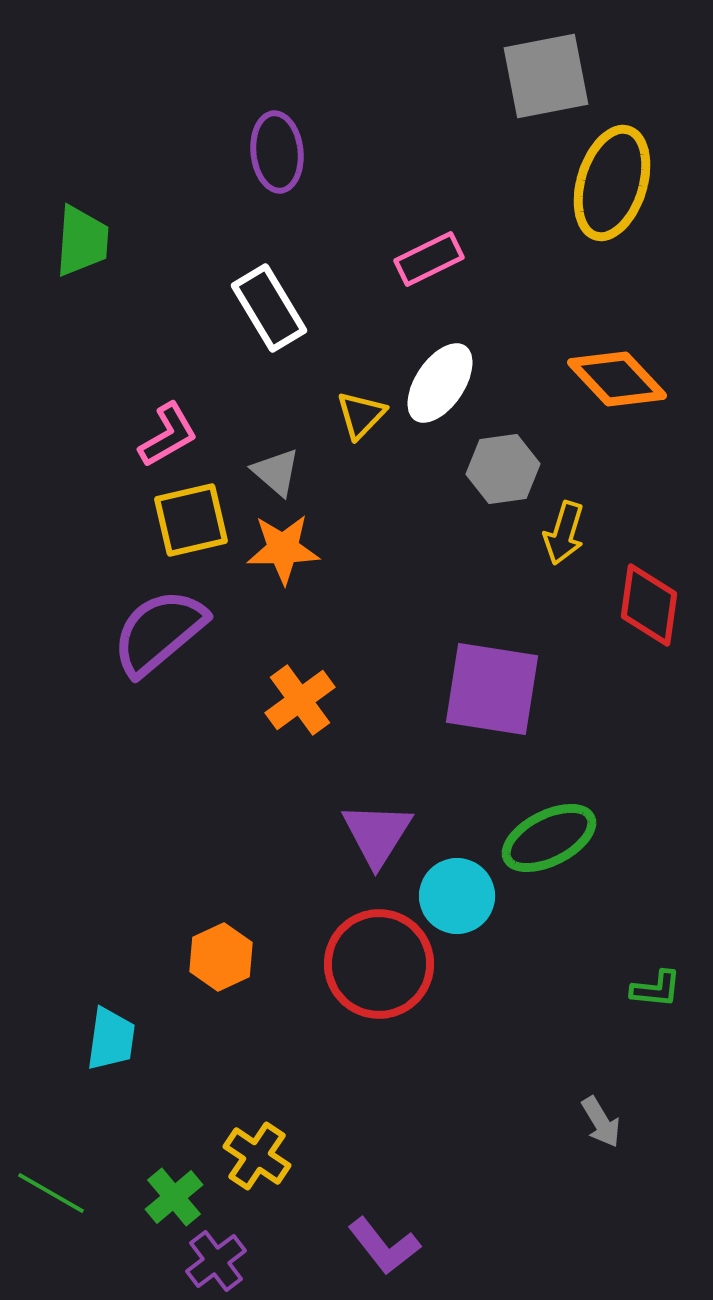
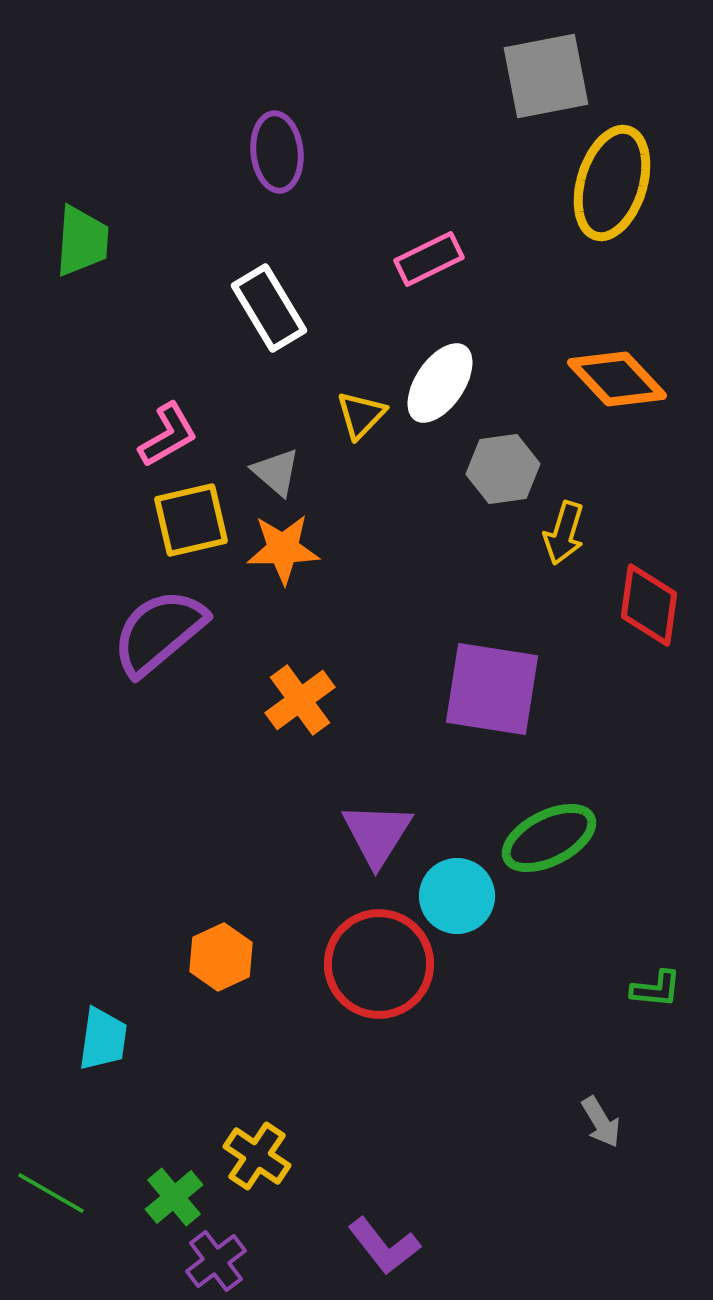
cyan trapezoid: moved 8 px left
